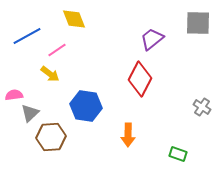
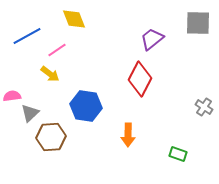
pink semicircle: moved 2 px left, 1 px down
gray cross: moved 2 px right
